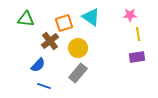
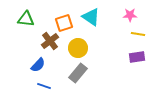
yellow line: rotated 72 degrees counterclockwise
